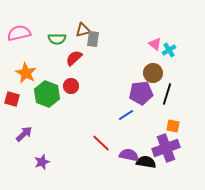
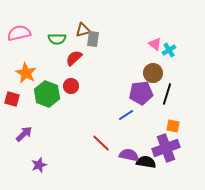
purple star: moved 3 px left, 3 px down
